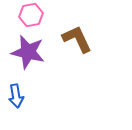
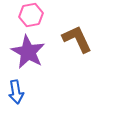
purple star: rotated 16 degrees clockwise
blue arrow: moved 4 px up
